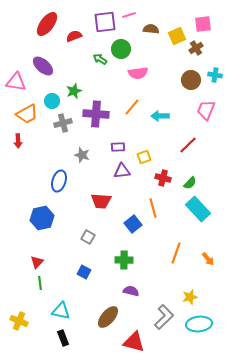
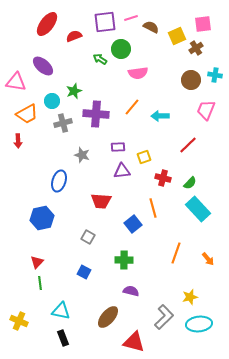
pink line at (129, 15): moved 2 px right, 3 px down
brown semicircle at (151, 29): moved 2 px up; rotated 21 degrees clockwise
